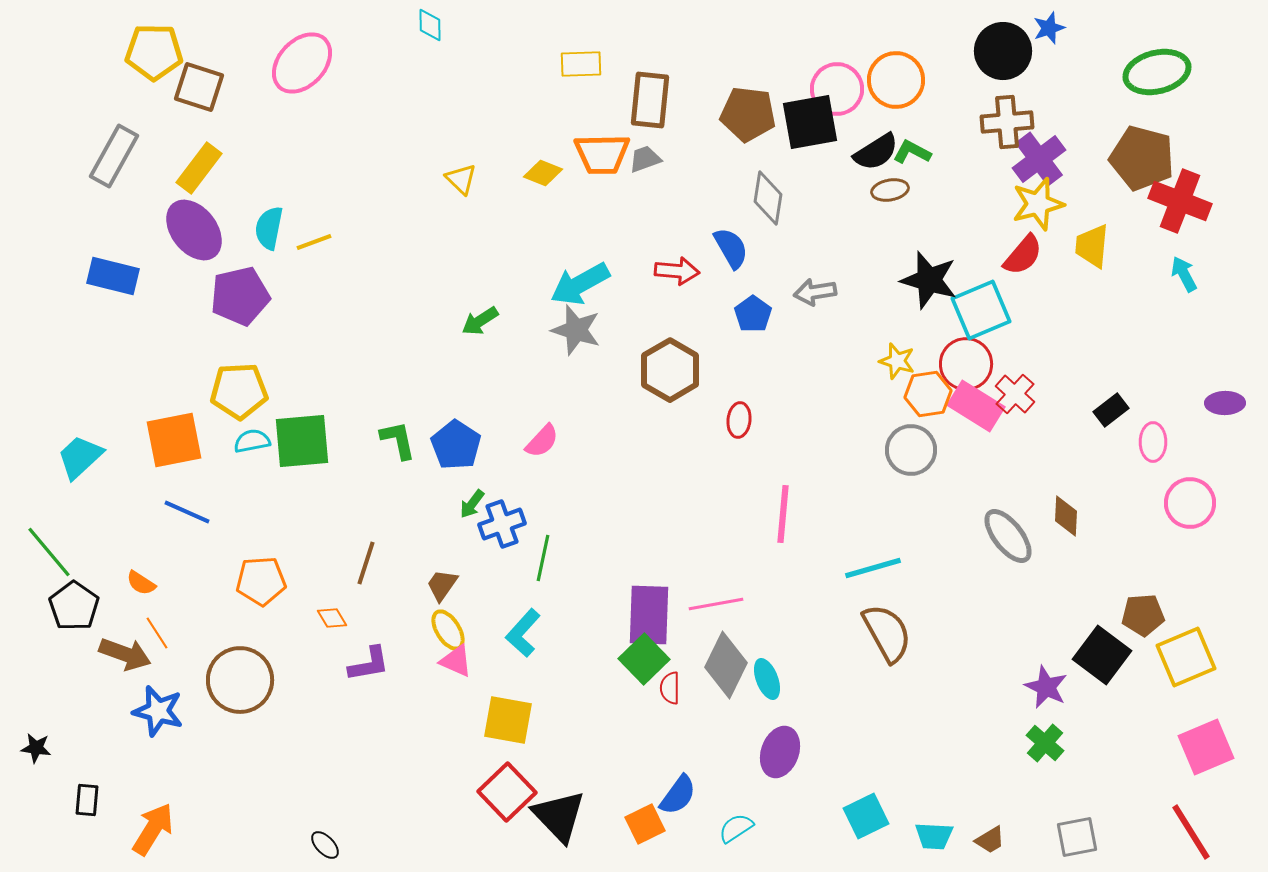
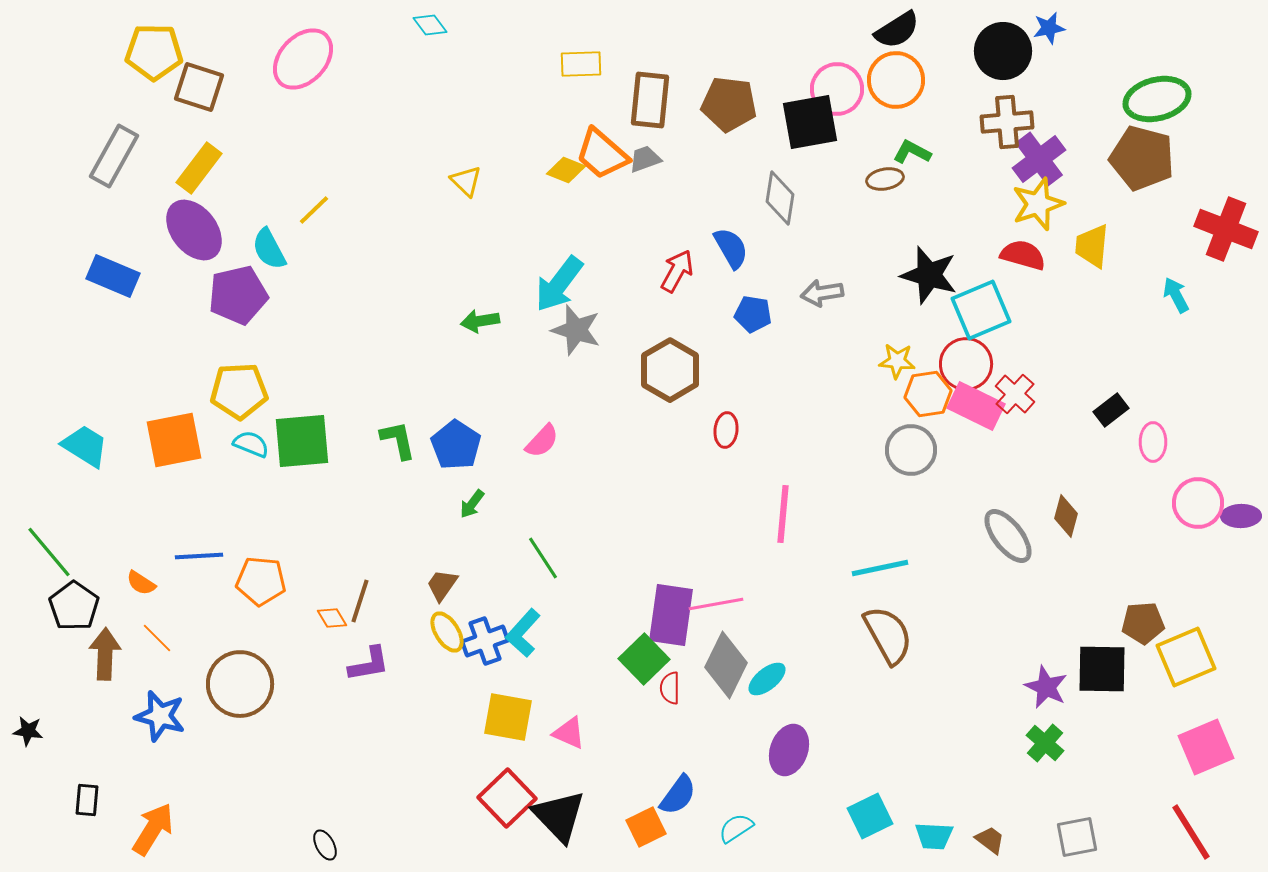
cyan diamond at (430, 25): rotated 36 degrees counterclockwise
blue star at (1049, 28): rotated 8 degrees clockwise
pink ellipse at (302, 63): moved 1 px right, 4 px up
green ellipse at (1157, 72): moved 27 px down
brown pentagon at (748, 114): moved 19 px left, 10 px up
black semicircle at (876, 152): moved 21 px right, 122 px up
orange trapezoid at (602, 154): rotated 42 degrees clockwise
yellow diamond at (543, 173): moved 23 px right, 3 px up
yellow triangle at (461, 179): moved 5 px right, 2 px down
brown ellipse at (890, 190): moved 5 px left, 11 px up
gray diamond at (768, 198): moved 12 px right
red cross at (1180, 201): moved 46 px right, 28 px down
yellow star at (1038, 204): rotated 4 degrees counterclockwise
cyan semicircle at (269, 228): moved 21 px down; rotated 39 degrees counterclockwise
yellow line at (314, 242): moved 32 px up; rotated 24 degrees counterclockwise
red semicircle at (1023, 255): rotated 114 degrees counterclockwise
red arrow at (677, 271): rotated 66 degrees counterclockwise
cyan arrow at (1184, 274): moved 8 px left, 21 px down
blue rectangle at (113, 276): rotated 9 degrees clockwise
black star at (929, 280): moved 5 px up
cyan arrow at (580, 284): moved 21 px left; rotated 24 degrees counterclockwise
gray arrow at (815, 292): moved 7 px right, 1 px down
purple pentagon at (240, 296): moved 2 px left, 1 px up
blue pentagon at (753, 314): rotated 27 degrees counterclockwise
green arrow at (480, 321): rotated 24 degrees clockwise
yellow star at (897, 361): rotated 12 degrees counterclockwise
purple ellipse at (1225, 403): moved 16 px right, 113 px down
pink rectangle at (976, 406): rotated 6 degrees counterclockwise
red ellipse at (739, 420): moved 13 px left, 10 px down
cyan semicircle at (252, 441): moved 1 px left, 3 px down; rotated 33 degrees clockwise
cyan trapezoid at (80, 457): moved 5 px right, 11 px up; rotated 75 degrees clockwise
pink circle at (1190, 503): moved 8 px right
blue line at (187, 512): moved 12 px right, 44 px down; rotated 27 degrees counterclockwise
brown diamond at (1066, 516): rotated 12 degrees clockwise
blue cross at (502, 524): moved 17 px left, 117 px down
green line at (543, 558): rotated 45 degrees counterclockwise
brown line at (366, 563): moved 6 px left, 38 px down
cyan line at (873, 568): moved 7 px right; rotated 4 degrees clockwise
orange pentagon at (261, 581): rotated 9 degrees clockwise
purple rectangle at (649, 615): moved 22 px right; rotated 6 degrees clockwise
brown pentagon at (1143, 615): moved 8 px down
yellow ellipse at (448, 630): moved 1 px left, 2 px down
orange line at (157, 633): moved 5 px down; rotated 12 degrees counterclockwise
brown semicircle at (887, 633): moved 1 px right, 2 px down
brown arrow at (125, 654): moved 20 px left; rotated 108 degrees counterclockwise
black square at (1102, 655): moved 14 px down; rotated 36 degrees counterclockwise
pink triangle at (456, 661): moved 113 px right, 72 px down
cyan ellipse at (767, 679): rotated 72 degrees clockwise
brown circle at (240, 680): moved 4 px down
blue star at (158, 711): moved 2 px right, 5 px down
yellow square at (508, 720): moved 3 px up
black star at (36, 748): moved 8 px left, 17 px up
purple ellipse at (780, 752): moved 9 px right, 2 px up
red square at (507, 792): moved 6 px down
cyan square at (866, 816): moved 4 px right
orange square at (645, 824): moved 1 px right, 3 px down
brown trapezoid at (990, 840): rotated 112 degrees counterclockwise
black ellipse at (325, 845): rotated 16 degrees clockwise
